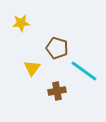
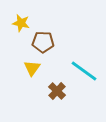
yellow star: rotated 18 degrees clockwise
brown pentagon: moved 14 px left, 6 px up; rotated 15 degrees counterclockwise
brown cross: rotated 36 degrees counterclockwise
